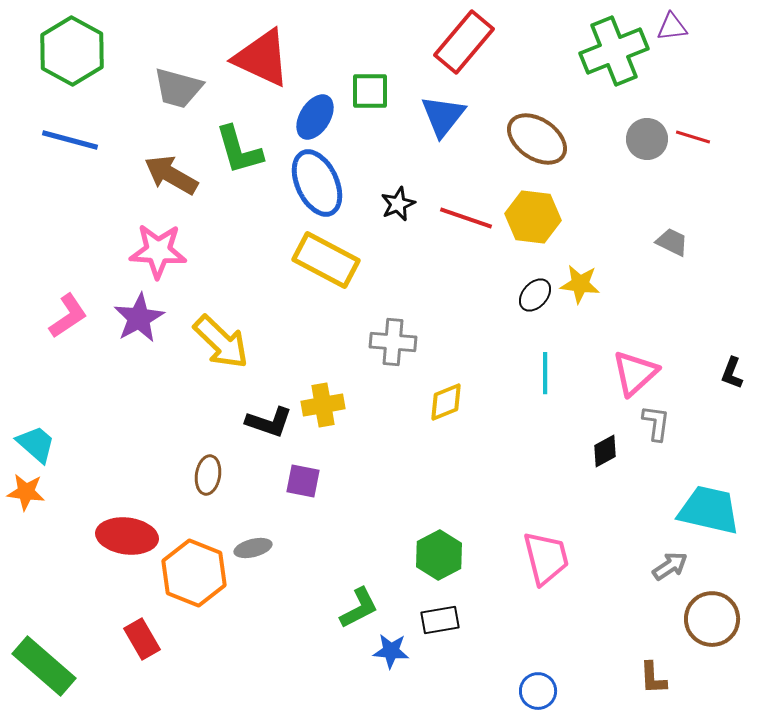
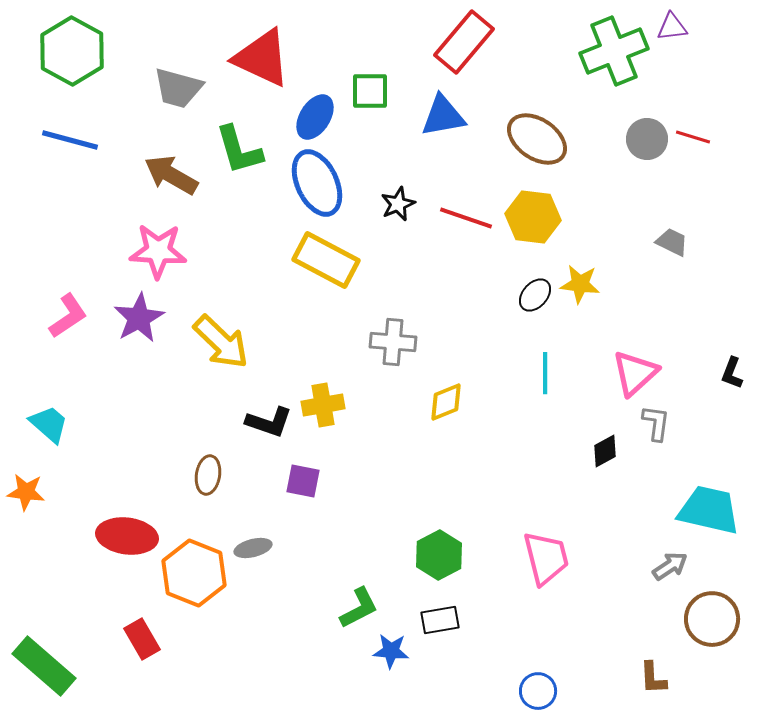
blue triangle at (443, 116): rotated 42 degrees clockwise
cyan trapezoid at (36, 444): moved 13 px right, 20 px up
